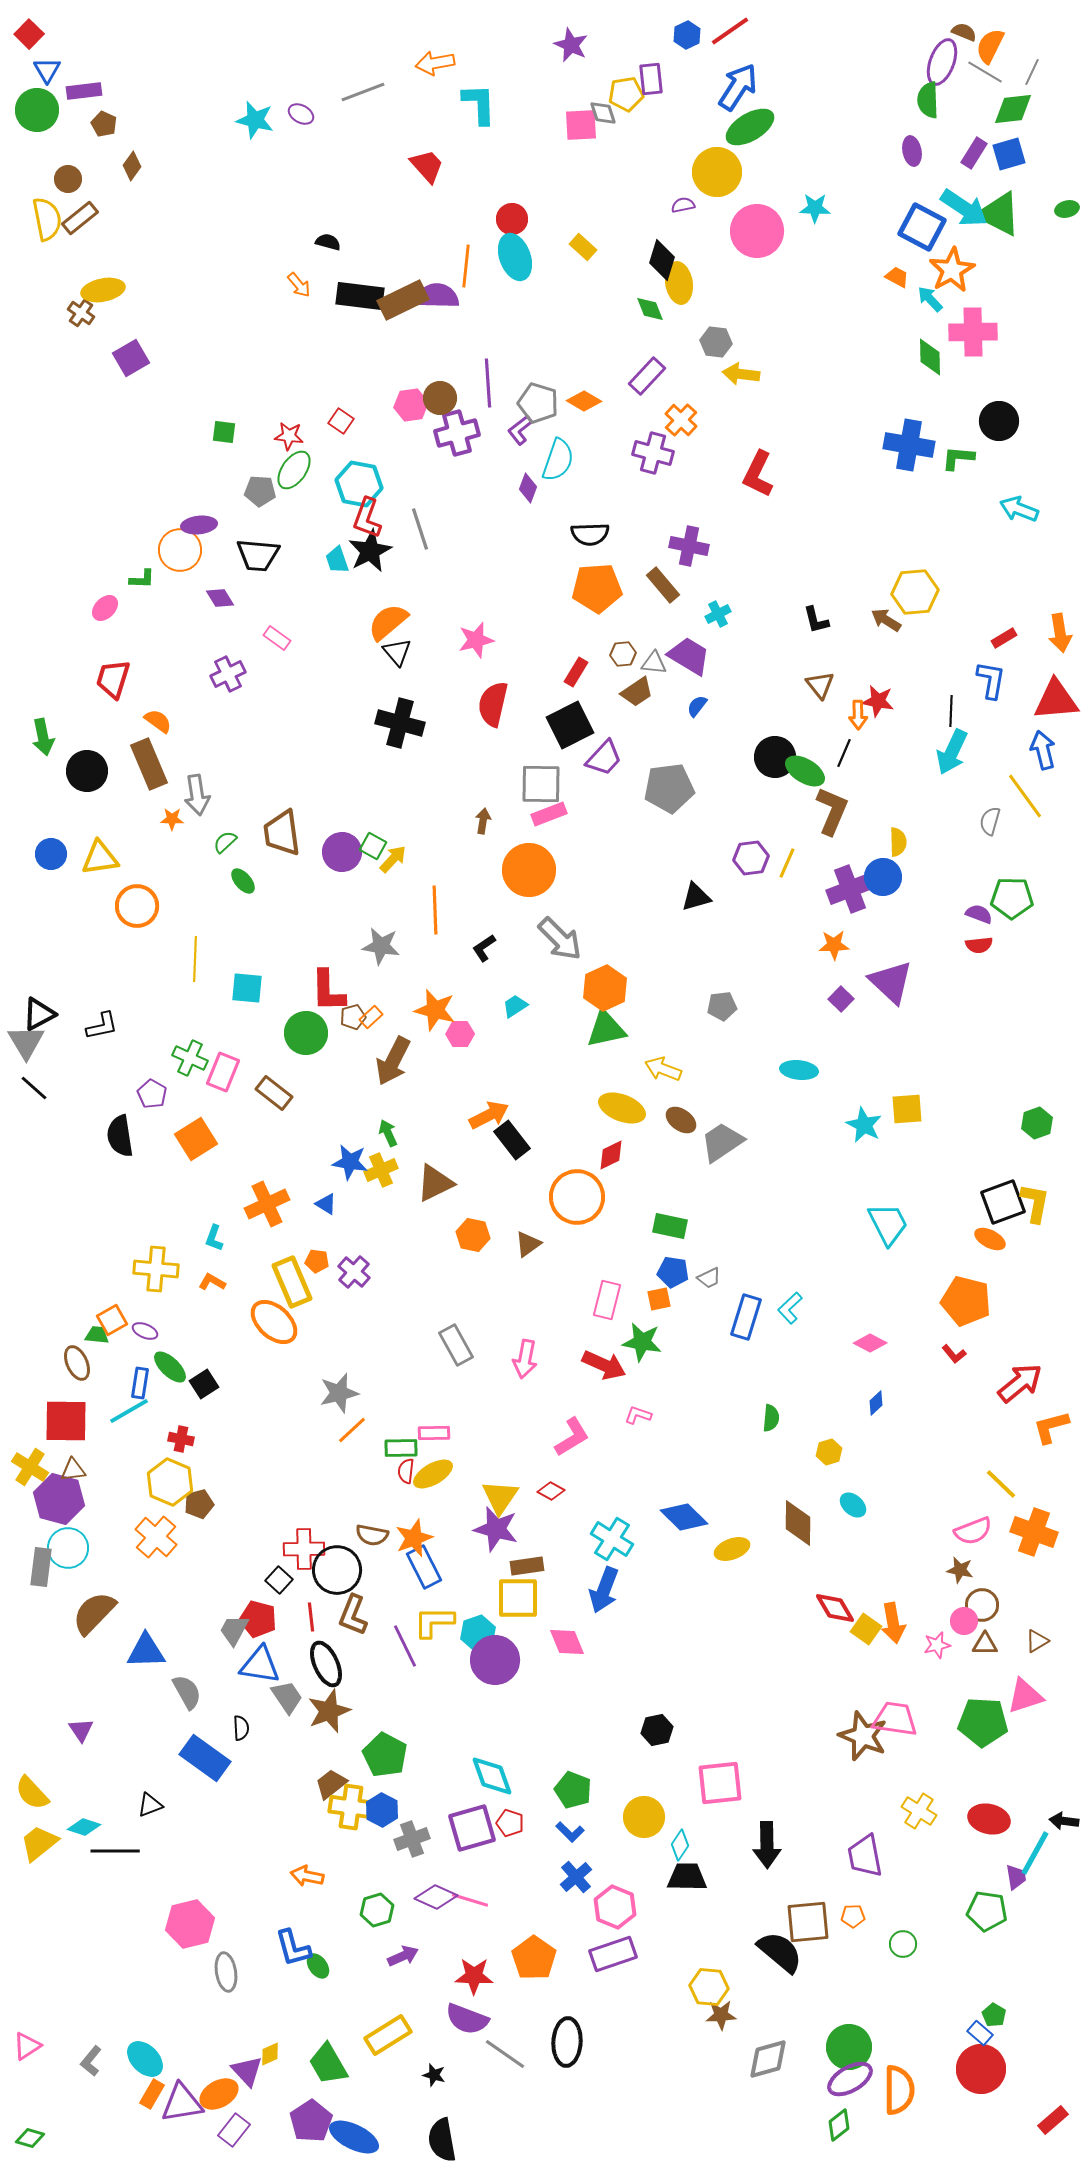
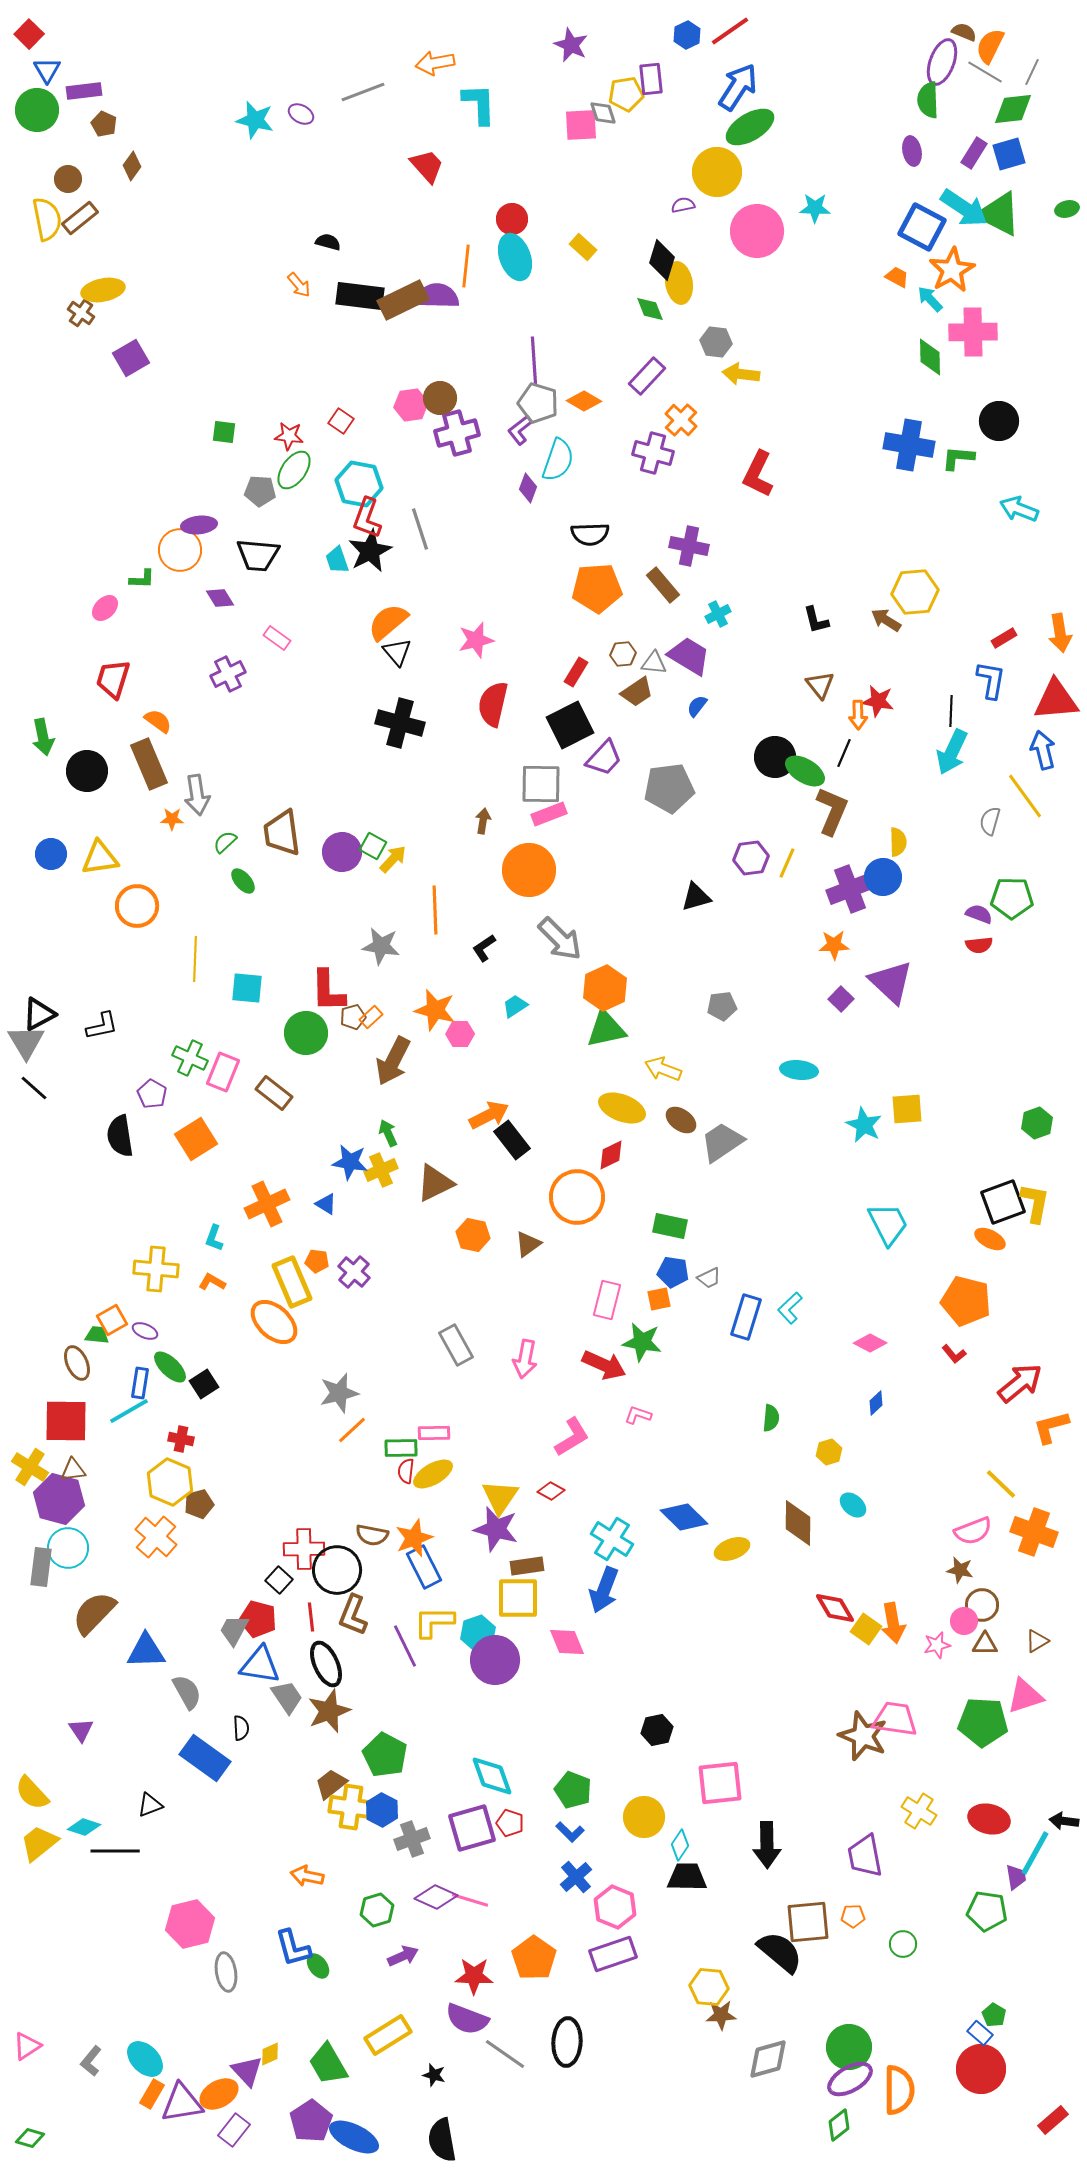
purple line at (488, 383): moved 46 px right, 22 px up
